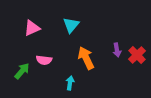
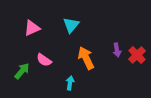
pink semicircle: rotated 28 degrees clockwise
